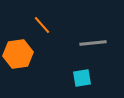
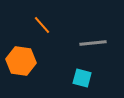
orange hexagon: moved 3 px right, 7 px down; rotated 16 degrees clockwise
cyan square: rotated 24 degrees clockwise
